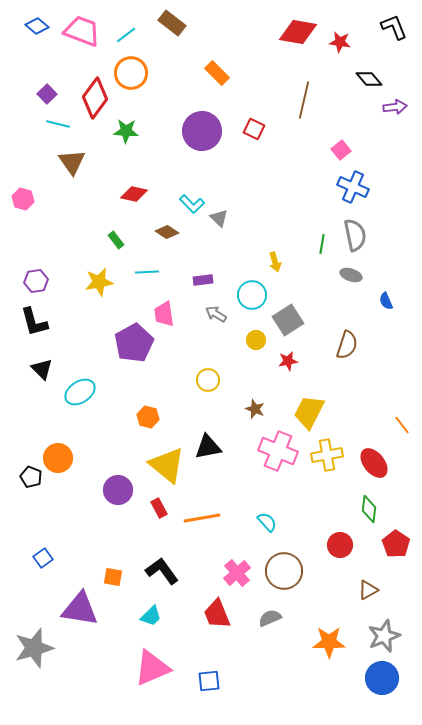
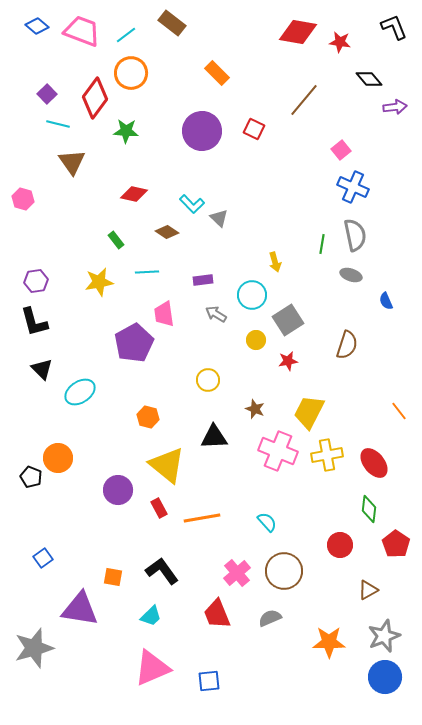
brown line at (304, 100): rotated 27 degrees clockwise
orange line at (402, 425): moved 3 px left, 14 px up
black triangle at (208, 447): moved 6 px right, 10 px up; rotated 8 degrees clockwise
blue circle at (382, 678): moved 3 px right, 1 px up
